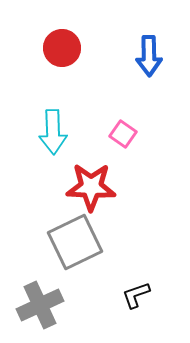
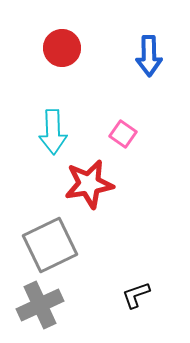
red star: moved 2 px left, 3 px up; rotated 12 degrees counterclockwise
gray square: moved 25 px left, 3 px down
